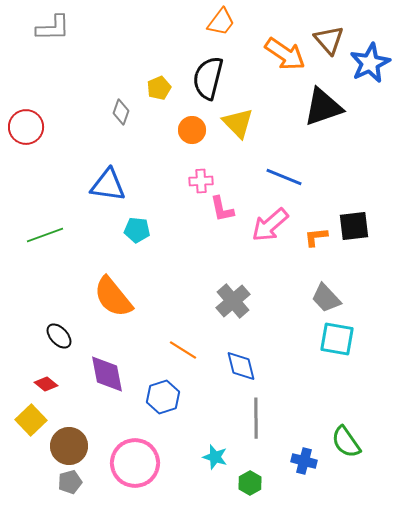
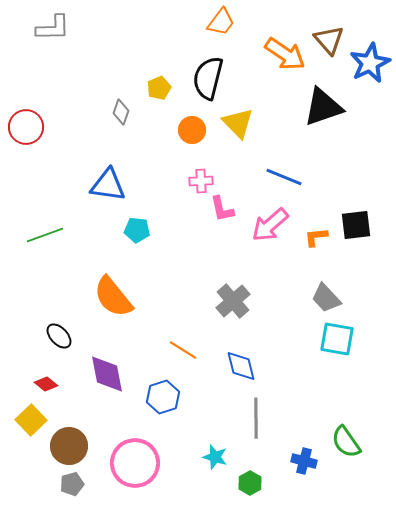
black square: moved 2 px right, 1 px up
gray pentagon: moved 2 px right, 2 px down
